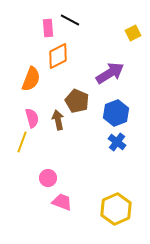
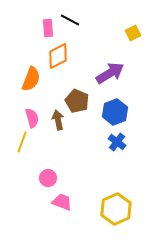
blue hexagon: moved 1 px left, 1 px up
